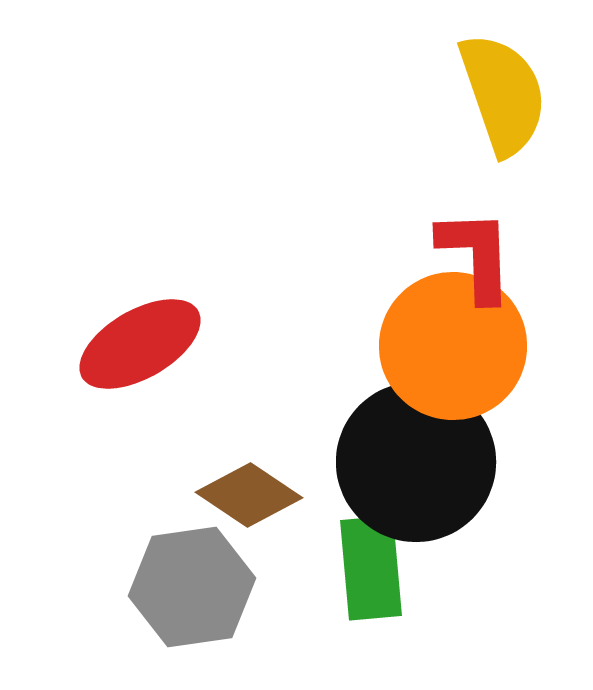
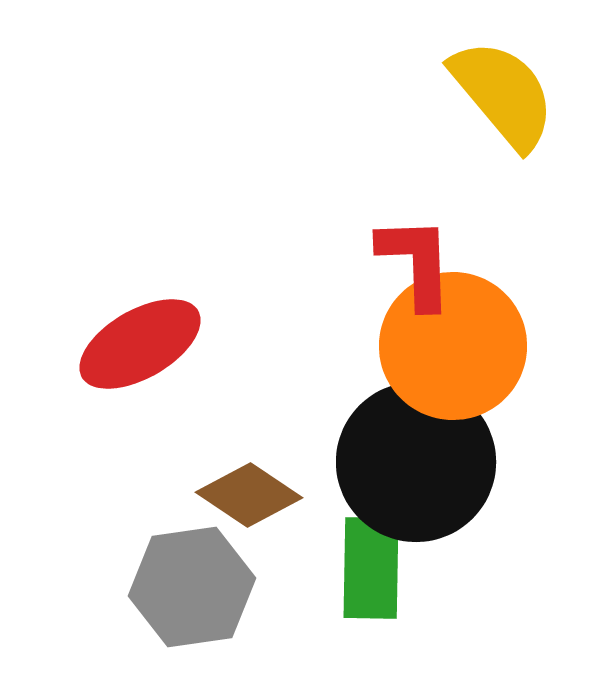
yellow semicircle: rotated 21 degrees counterclockwise
red L-shape: moved 60 px left, 7 px down
green rectangle: rotated 6 degrees clockwise
